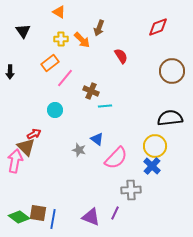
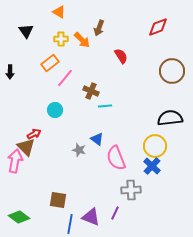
black triangle: moved 3 px right
pink semicircle: rotated 115 degrees clockwise
brown square: moved 20 px right, 13 px up
blue line: moved 17 px right, 5 px down
